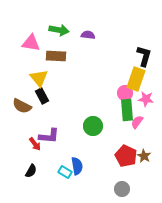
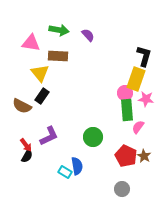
purple semicircle: rotated 40 degrees clockwise
brown rectangle: moved 2 px right
yellow triangle: moved 1 px right, 5 px up
black rectangle: rotated 63 degrees clockwise
pink semicircle: moved 1 px right, 5 px down
green circle: moved 11 px down
purple L-shape: rotated 30 degrees counterclockwise
red arrow: moved 9 px left, 1 px down
black semicircle: moved 4 px left, 15 px up
